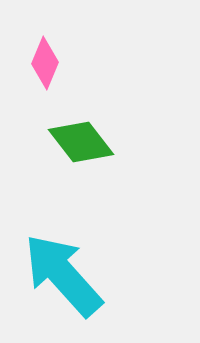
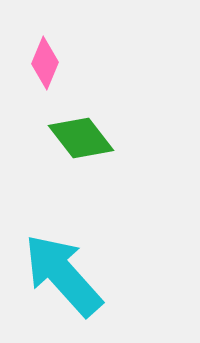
green diamond: moved 4 px up
